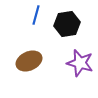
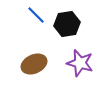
blue line: rotated 60 degrees counterclockwise
brown ellipse: moved 5 px right, 3 px down
